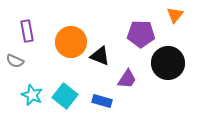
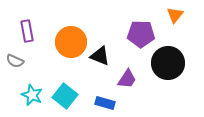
blue rectangle: moved 3 px right, 2 px down
